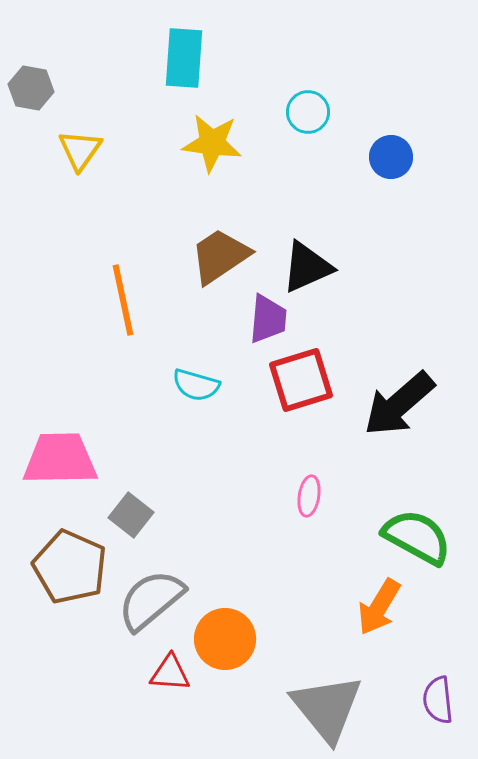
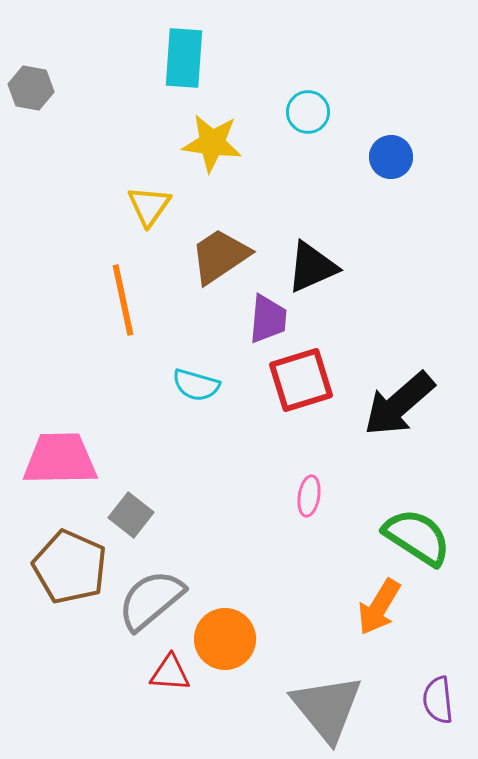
yellow triangle: moved 69 px right, 56 px down
black triangle: moved 5 px right
green semicircle: rotated 4 degrees clockwise
